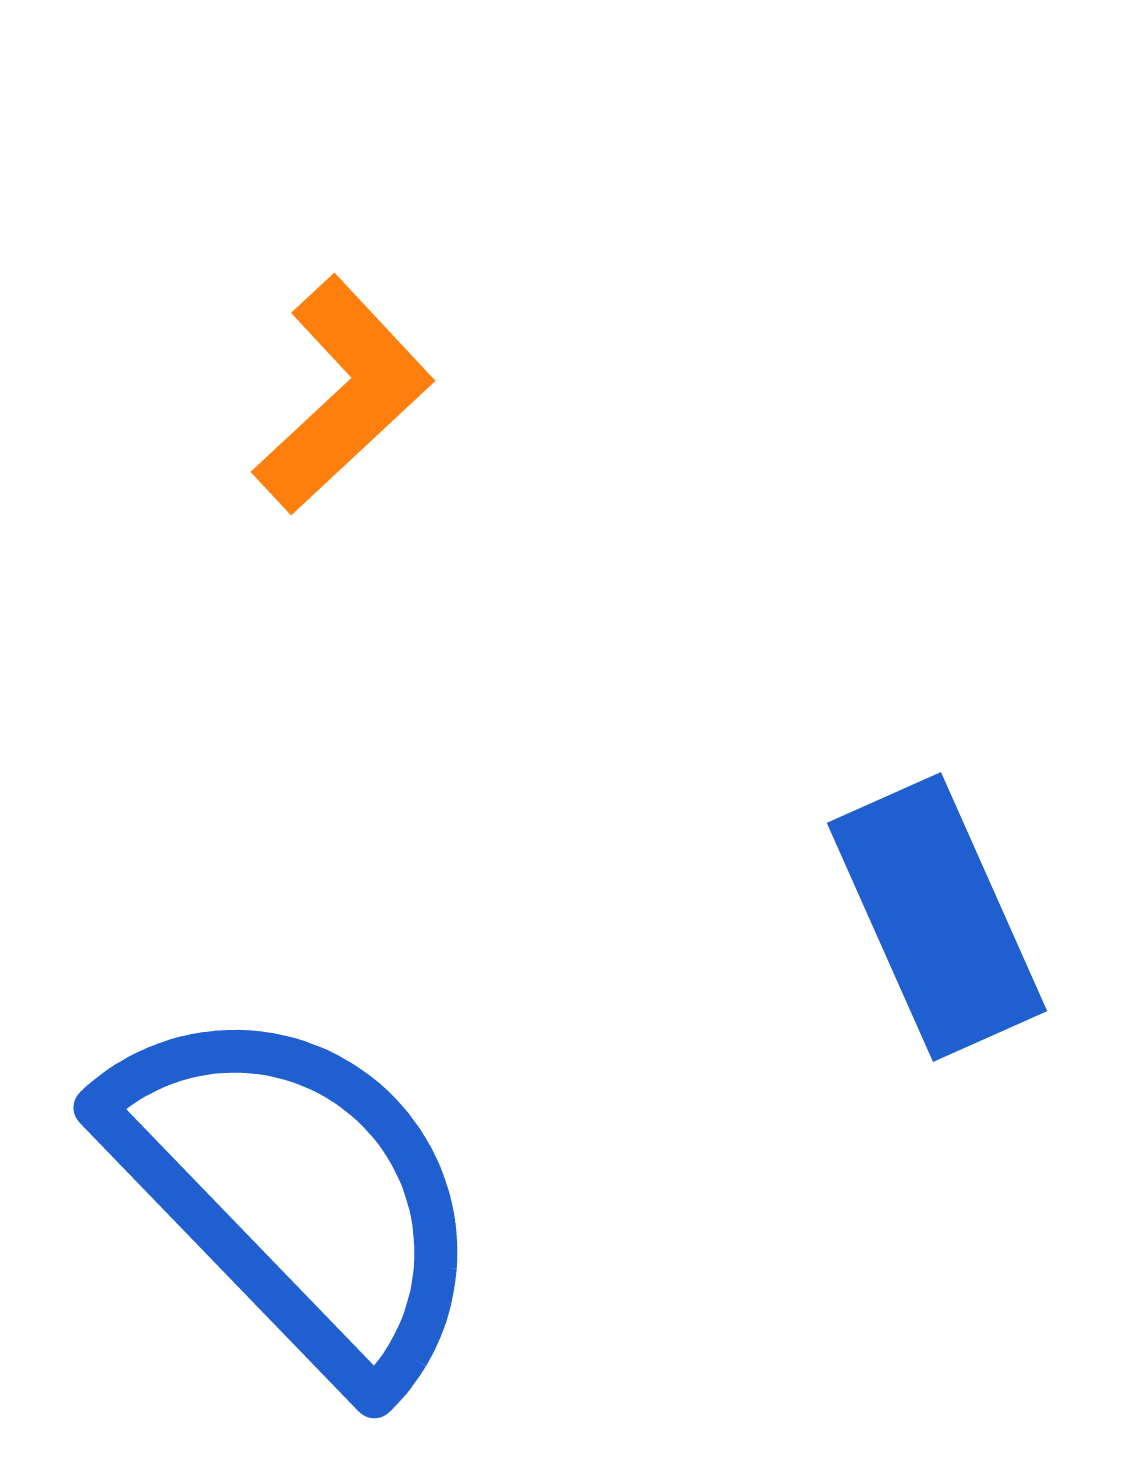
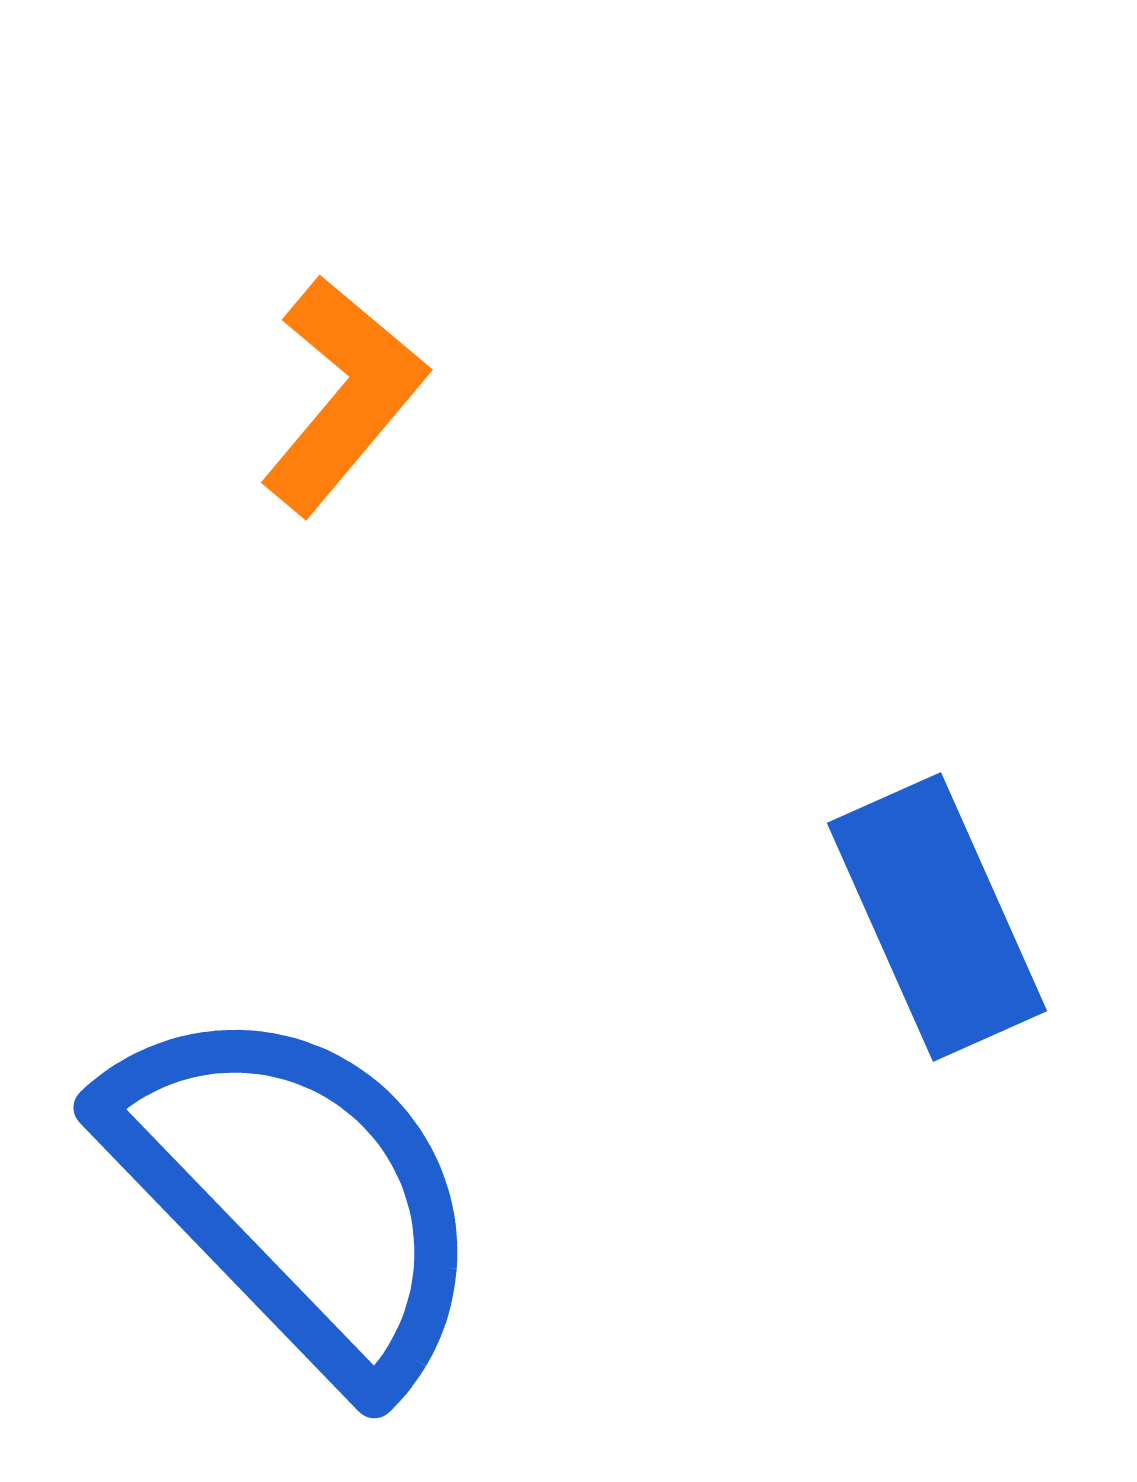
orange L-shape: rotated 7 degrees counterclockwise
